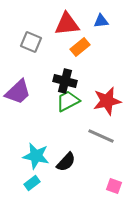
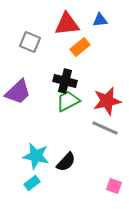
blue triangle: moved 1 px left, 1 px up
gray square: moved 1 px left
gray line: moved 4 px right, 8 px up
